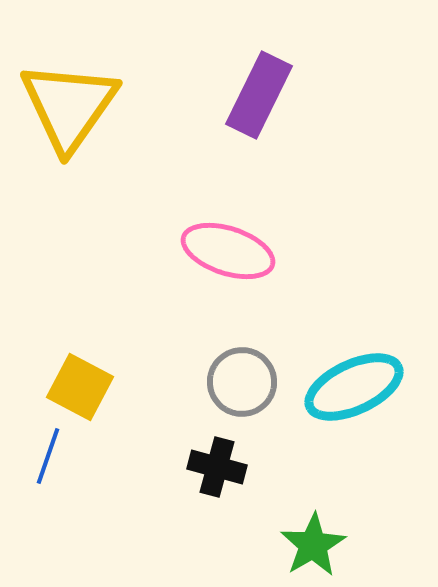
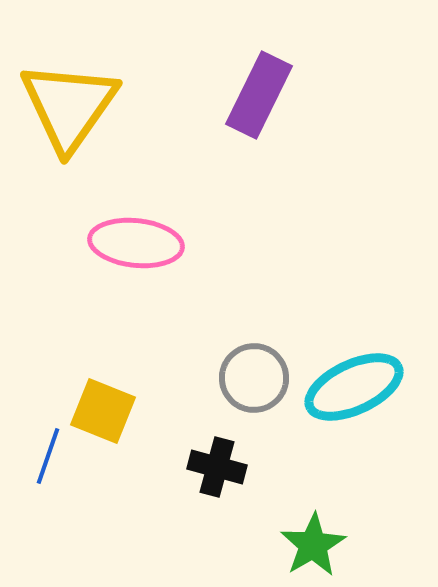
pink ellipse: moved 92 px left, 8 px up; rotated 12 degrees counterclockwise
gray circle: moved 12 px right, 4 px up
yellow square: moved 23 px right, 24 px down; rotated 6 degrees counterclockwise
